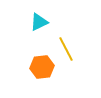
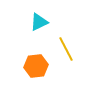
orange hexagon: moved 6 px left, 1 px up
